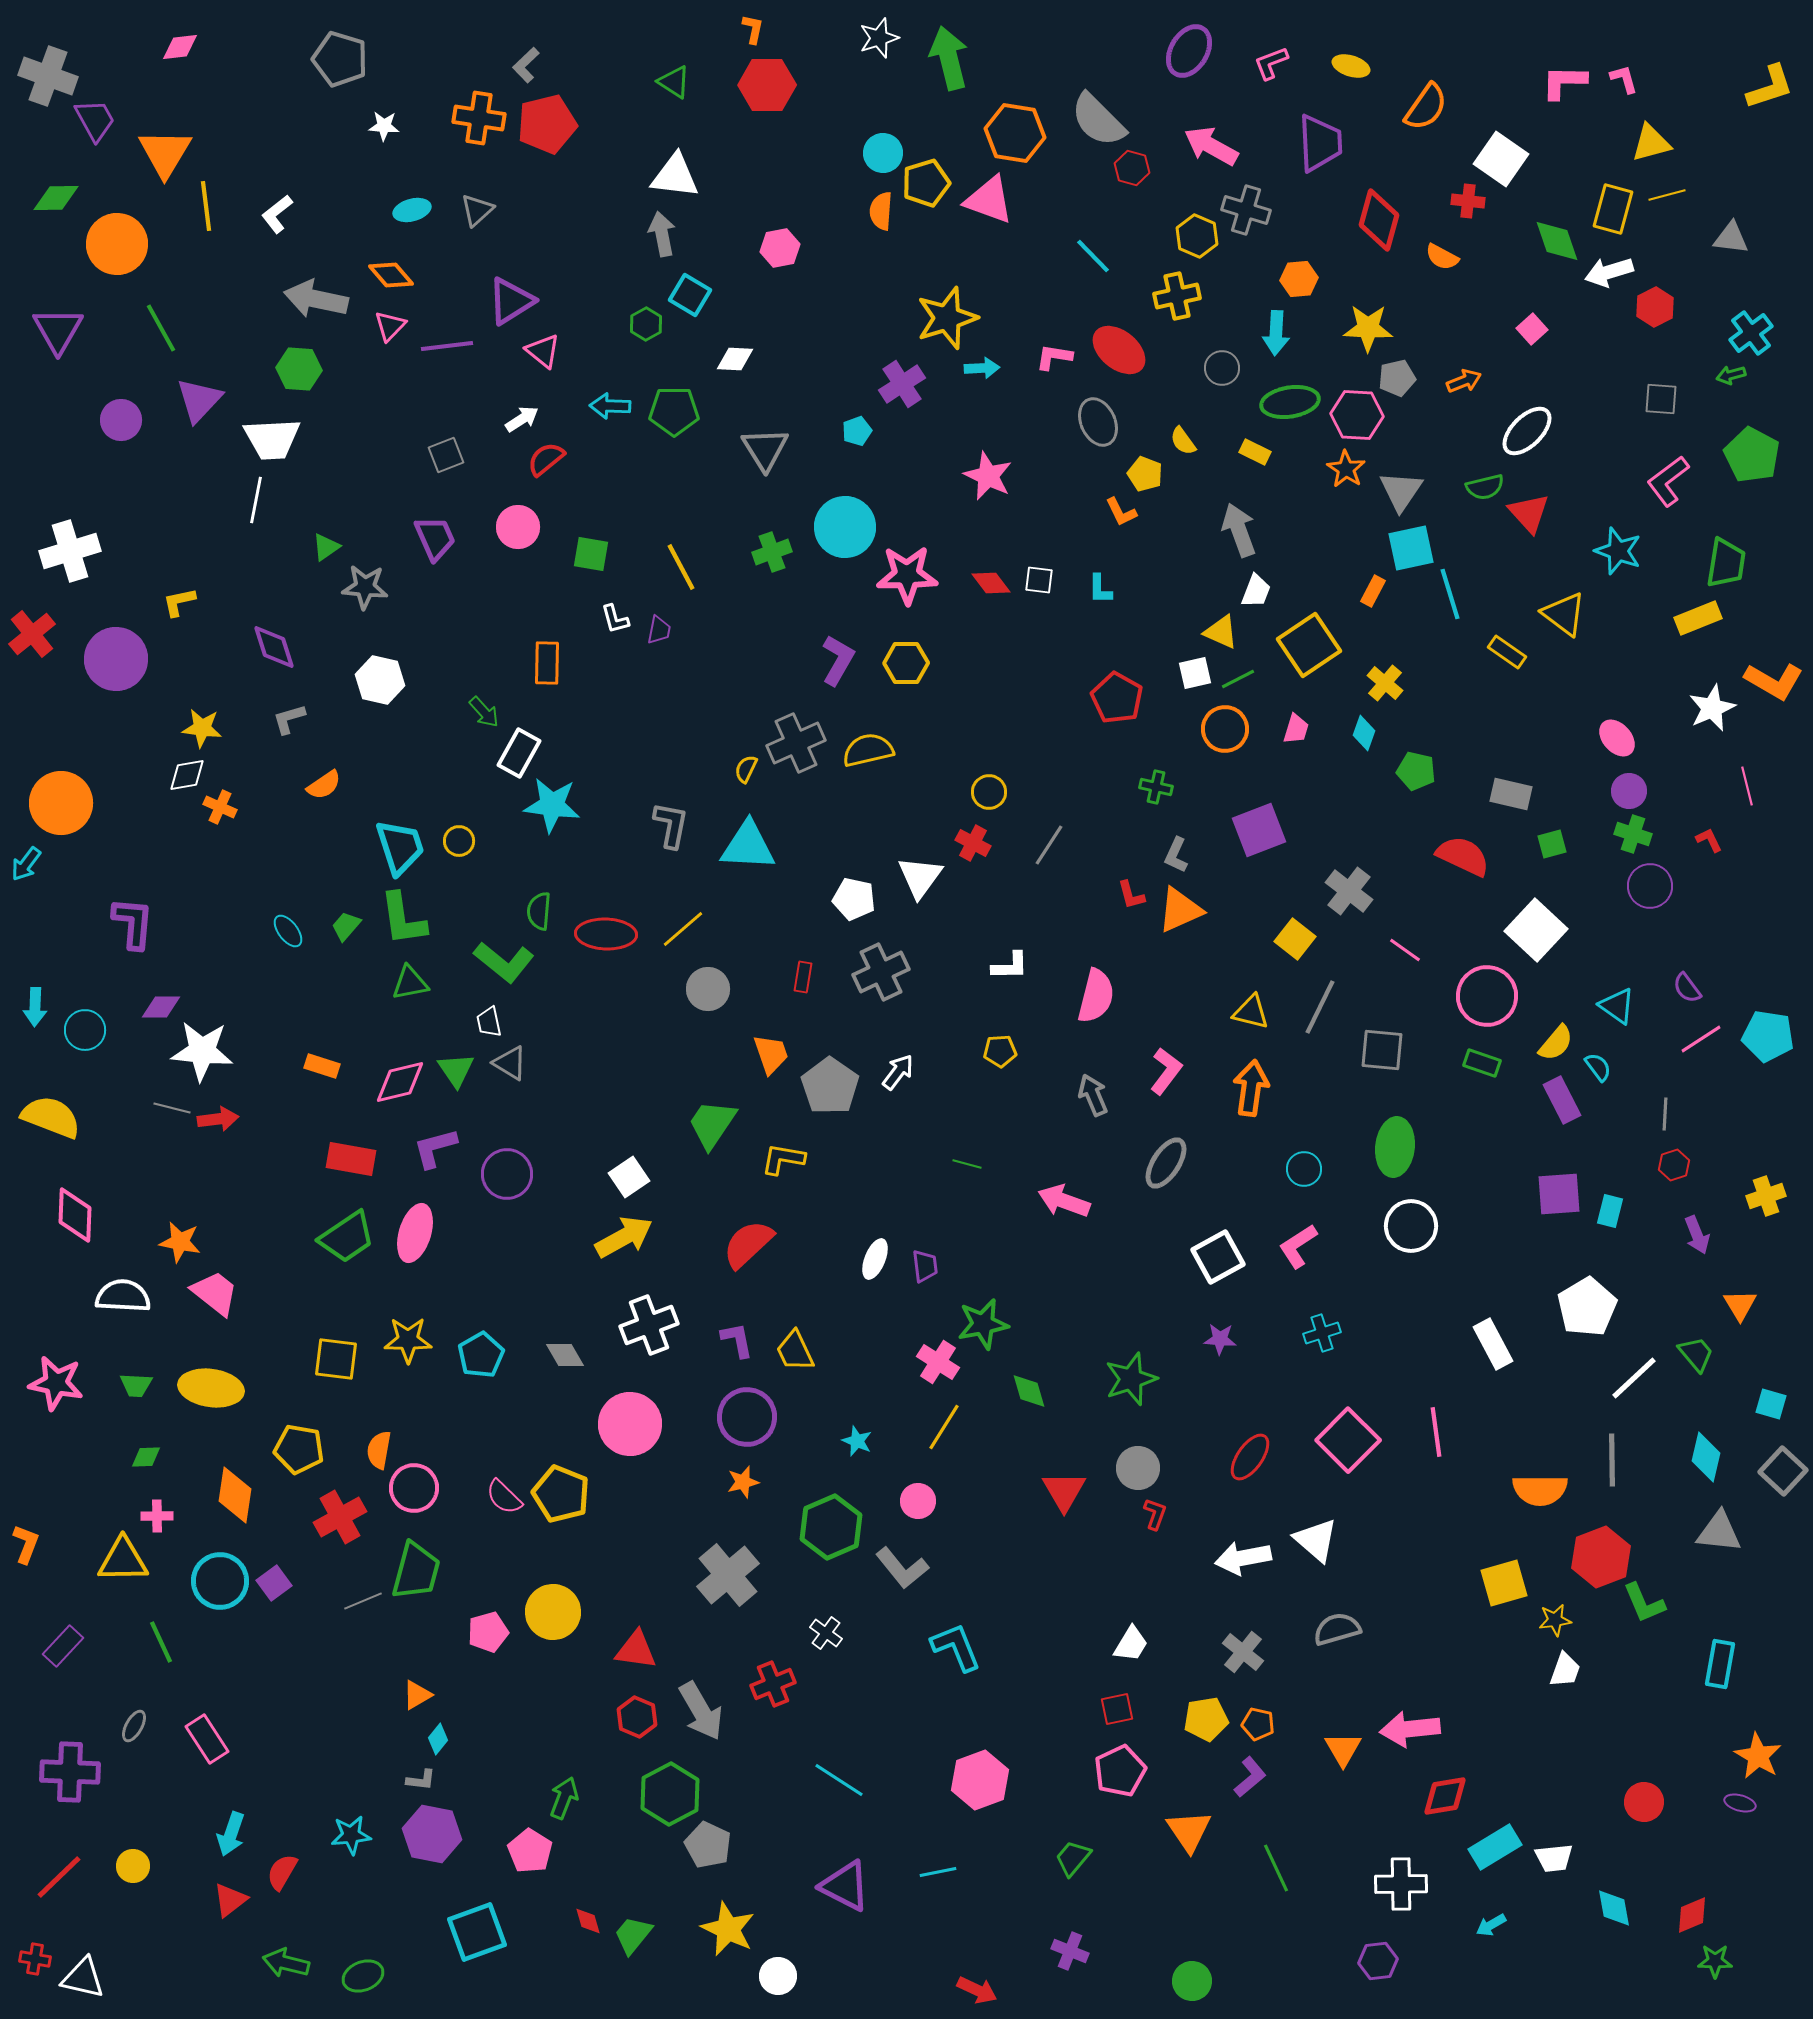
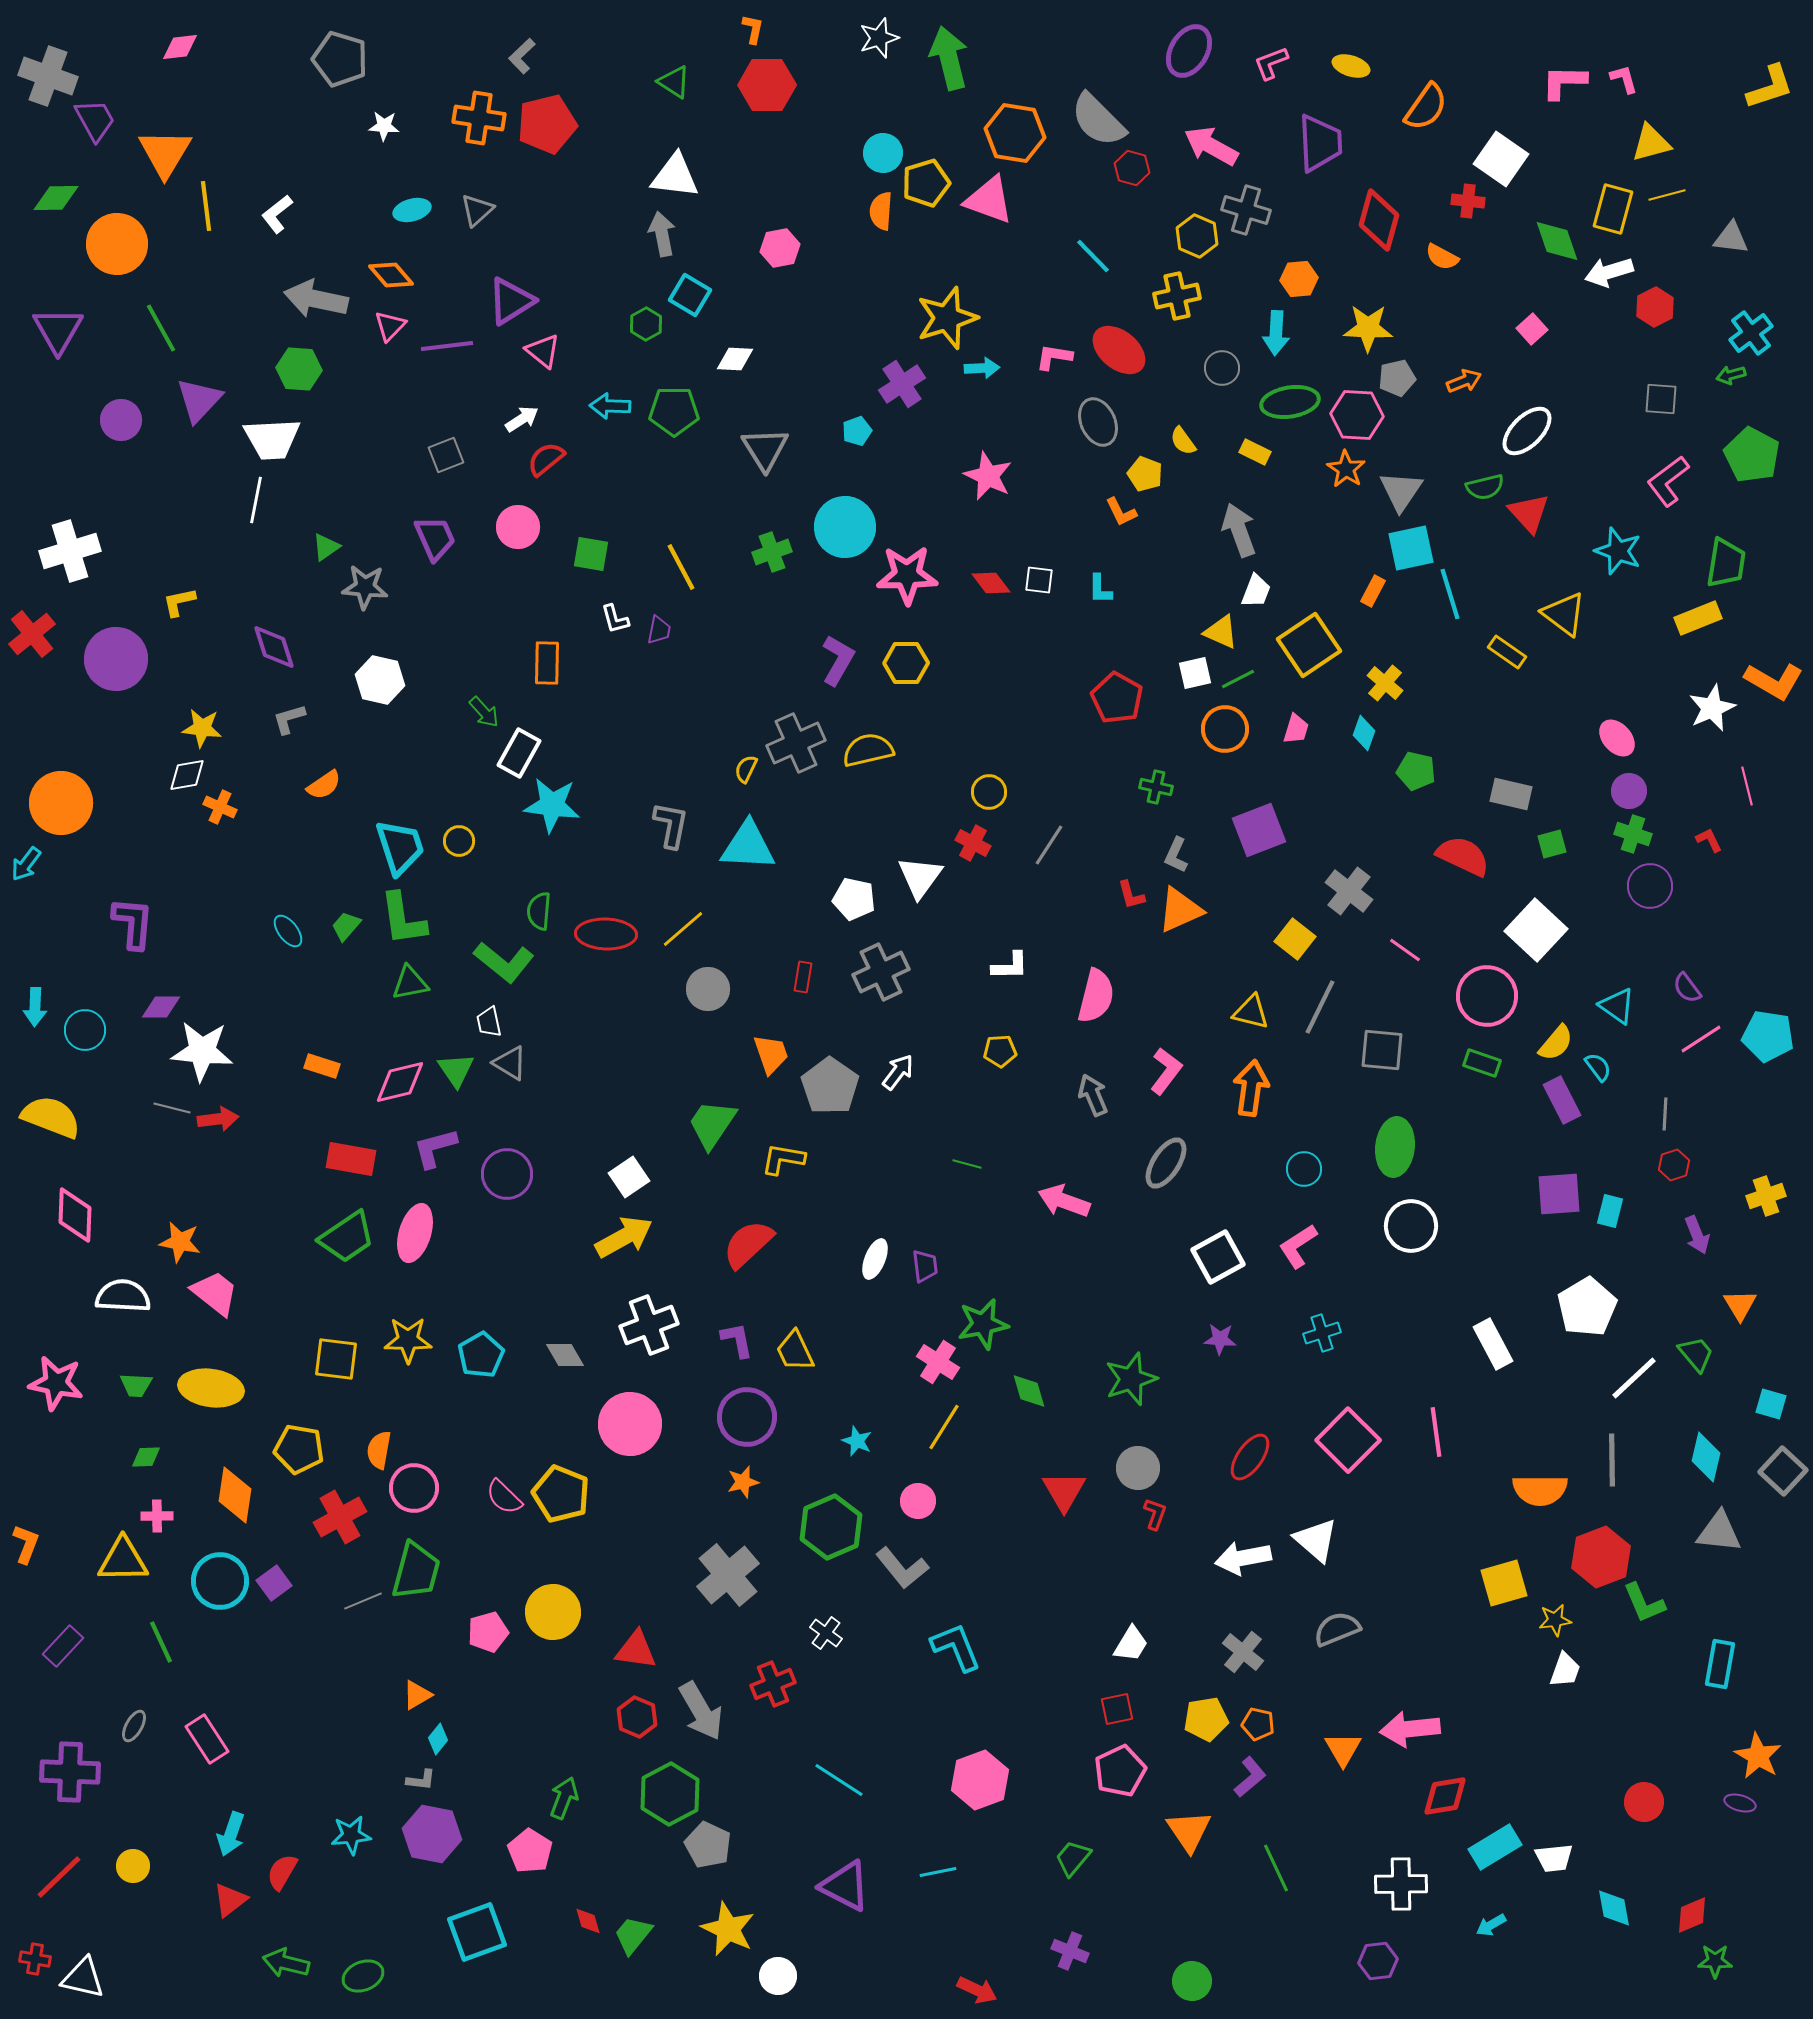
gray L-shape at (526, 65): moved 4 px left, 9 px up
gray semicircle at (1337, 1629): rotated 6 degrees counterclockwise
